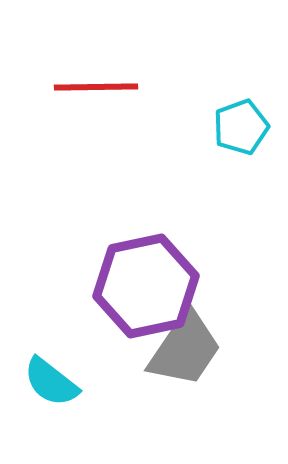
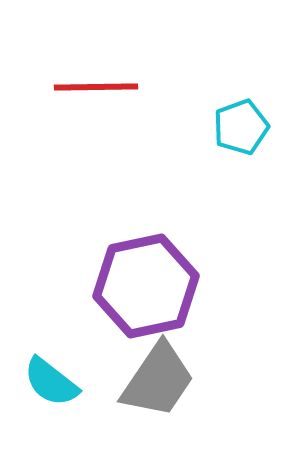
gray trapezoid: moved 27 px left, 31 px down
